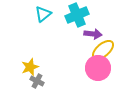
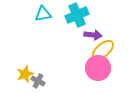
cyan triangle: rotated 30 degrees clockwise
purple arrow: moved 1 px down
yellow star: moved 5 px left, 7 px down
gray cross: moved 1 px right
